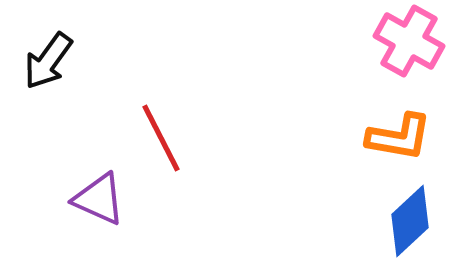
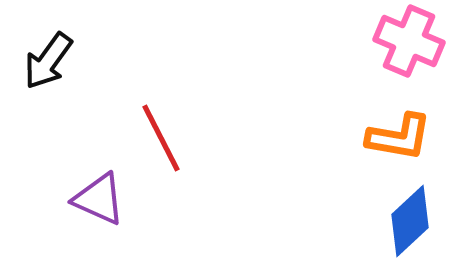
pink cross: rotated 6 degrees counterclockwise
